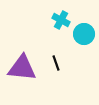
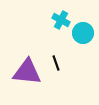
cyan circle: moved 1 px left, 1 px up
purple triangle: moved 5 px right, 4 px down
